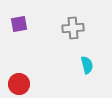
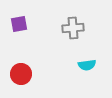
cyan semicircle: rotated 96 degrees clockwise
red circle: moved 2 px right, 10 px up
